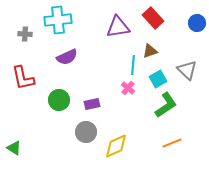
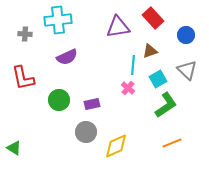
blue circle: moved 11 px left, 12 px down
